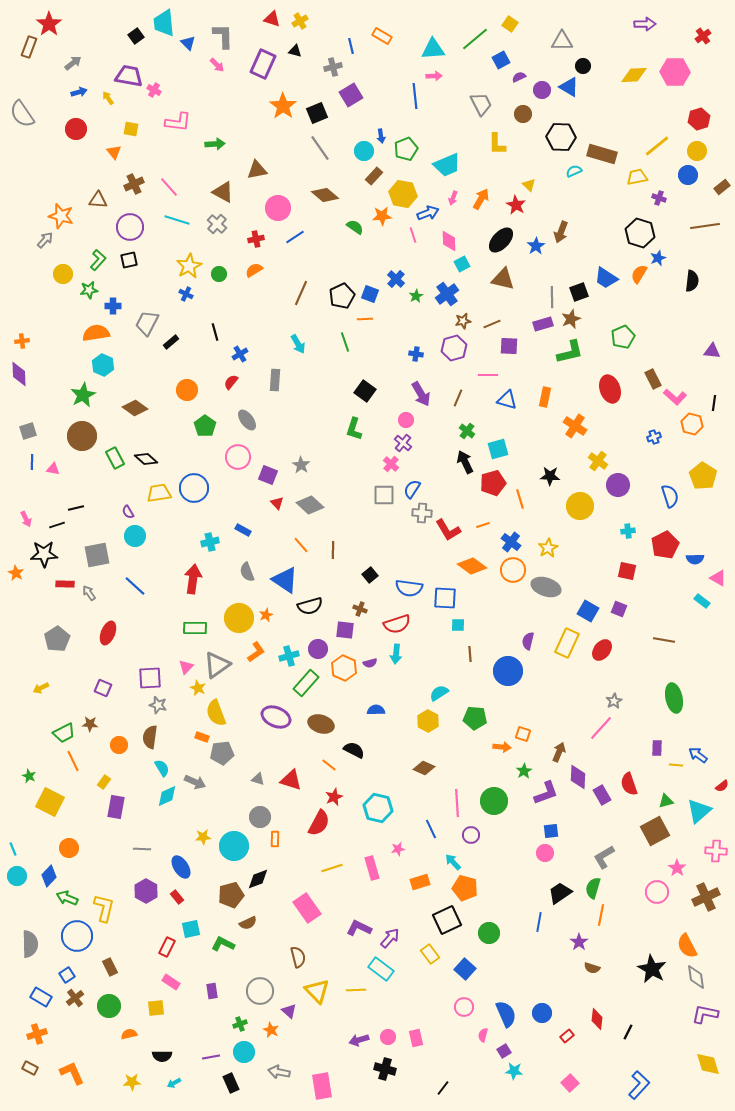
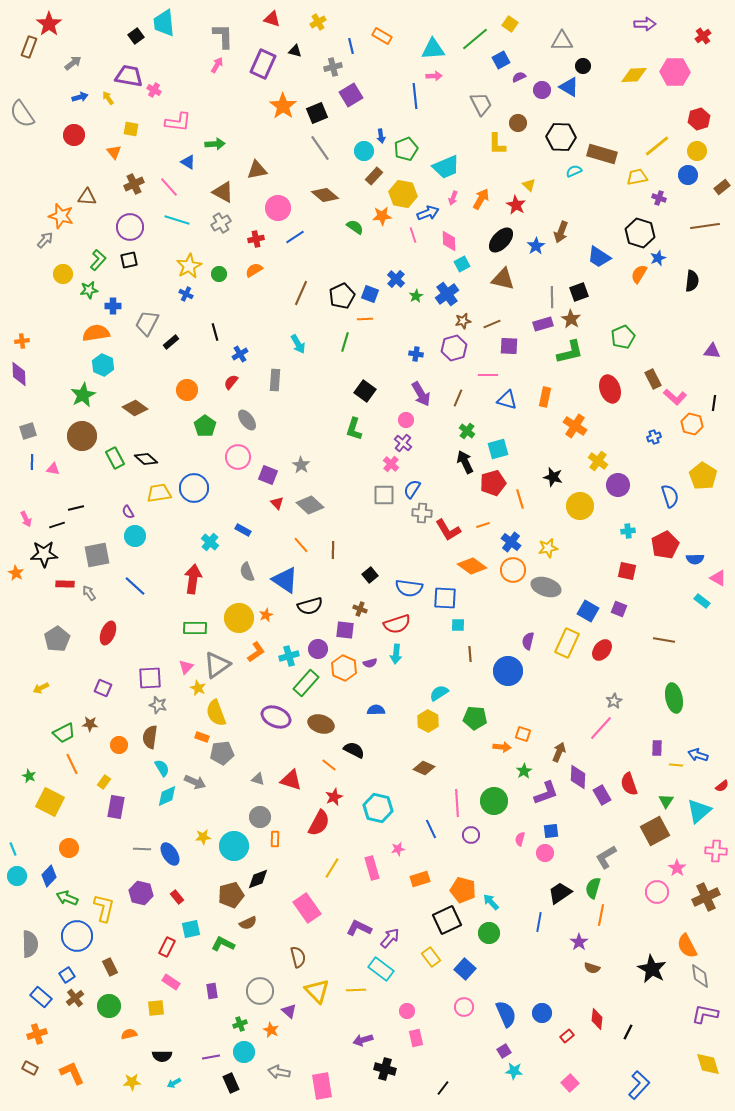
yellow cross at (300, 21): moved 18 px right, 1 px down
blue triangle at (188, 43): moved 119 px down; rotated 14 degrees counterclockwise
pink arrow at (217, 65): rotated 105 degrees counterclockwise
blue arrow at (79, 92): moved 1 px right, 5 px down
brown circle at (523, 114): moved 5 px left, 9 px down
red circle at (76, 129): moved 2 px left, 6 px down
cyan trapezoid at (447, 165): moved 1 px left, 2 px down
brown triangle at (98, 200): moved 11 px left, 3 px up
gray cross at (217, 224): moved 4 px right, 1 px up; rotated 18 degrees clockwise
blue trapezoid at (606, 278): moved 7 px left, 21 px up
brown star at (571, 319): rotated 18 degrees counterclockwise
green line at (345, 342): rotated 36 degrees clockwise
black star at (550, 476): moved 3 px right, 1 px down; rotated 12 degrees clockwise
cyan cross at (210, 542): rotated 36 degrees counterclockwise
yellow star at (548, 548): rotated 18 degrees clockwise
blue arrow at (698, 755): rotated 18 degrees counterclockwise
orange line at (73, 761): moved 1 px left, 3 px down
green triangle at (666, 801): rotated 42 degrees counterclockwise
gray L-shape at (604, 857): moved 2 px right
cyan arrow at (453, 862): moved 38 px right, 40 px down
blue ellipse at (181, 867): moved 11 px left, 13 px up
yellow line at (332, 868): rotated 40 degrees counterclockwise
orange rectangle at (420, 882): moved 3 px up
orange pentagon at (465, 888): moved 2 px left, 2 px down
purple hexagon at (146, 891): moved 5 px left, 2 px down; rotated 15 degrees counterclockwise
yellow rectangle at (430, 954): moved 1 px right, 3 px down
gray diamond at (696, 977): moved 4 px right, 1 px up
blue rectangle at (41, 997): rotated 10 degrees clockwise
pink semicircle at (483, 1035): moved 37 px right, 196 px up
pink circle at (388, 1037): moved 19 px right, 26 px up
purple arrow at (359, 1040): moved 4 px right
